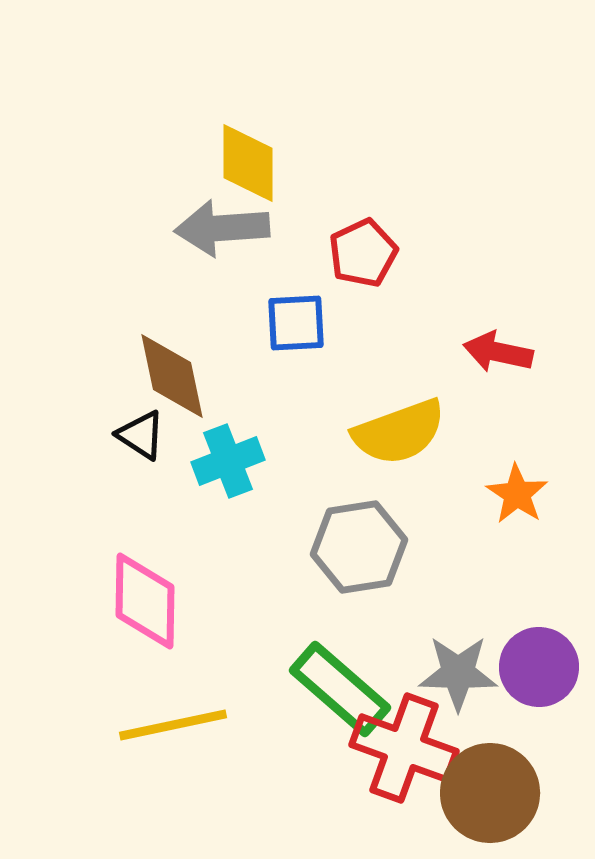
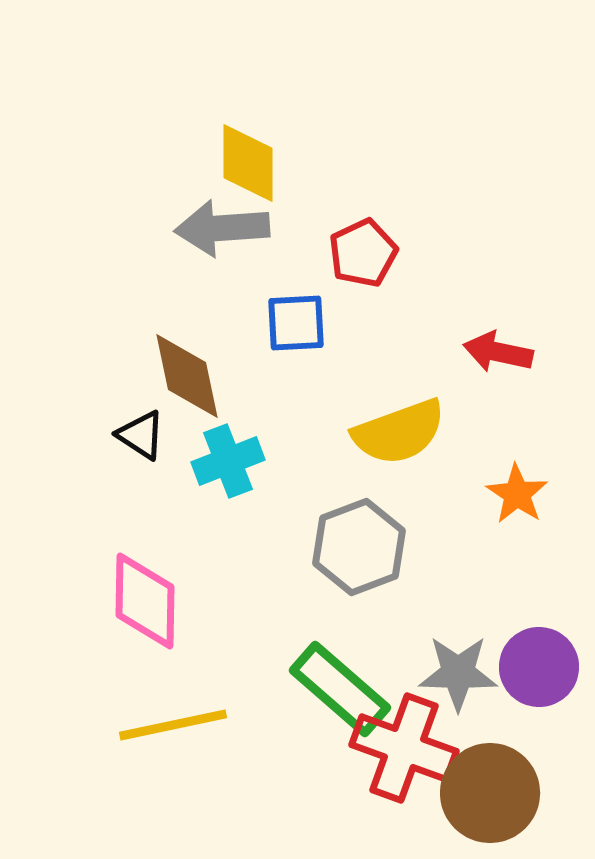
brown diamond: moved 15 px right
gray hexagon: rotated 12 degrees counterclockwise
